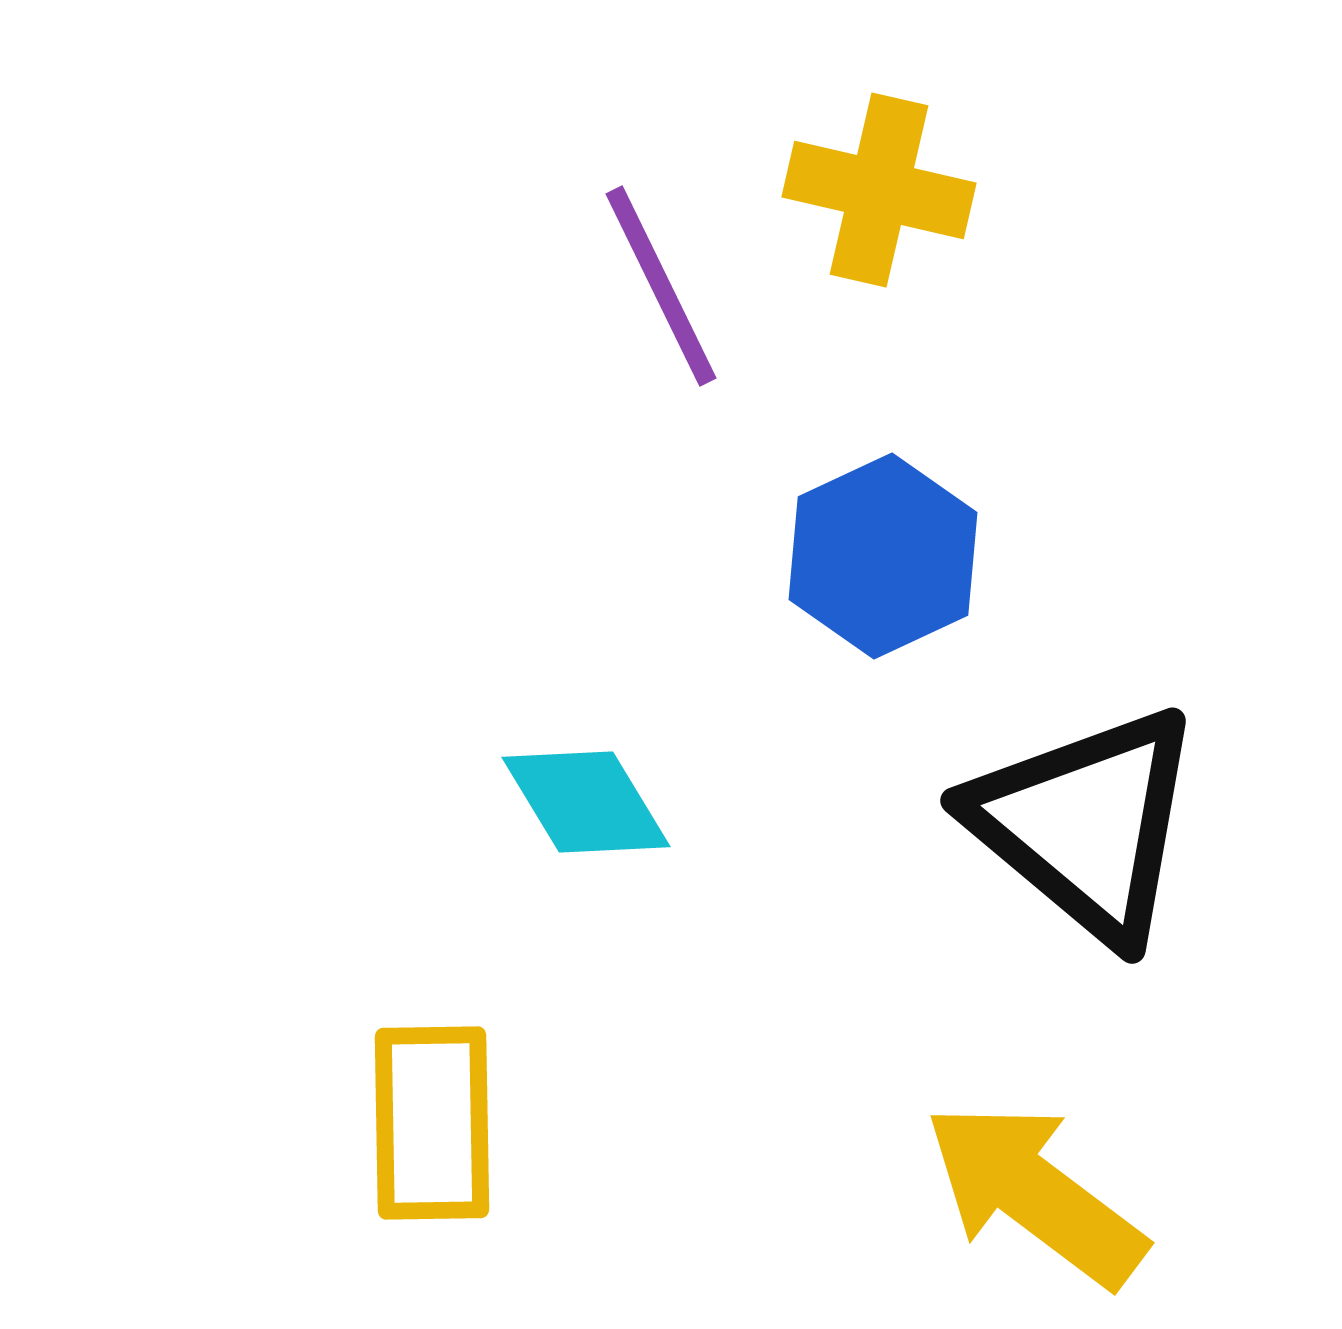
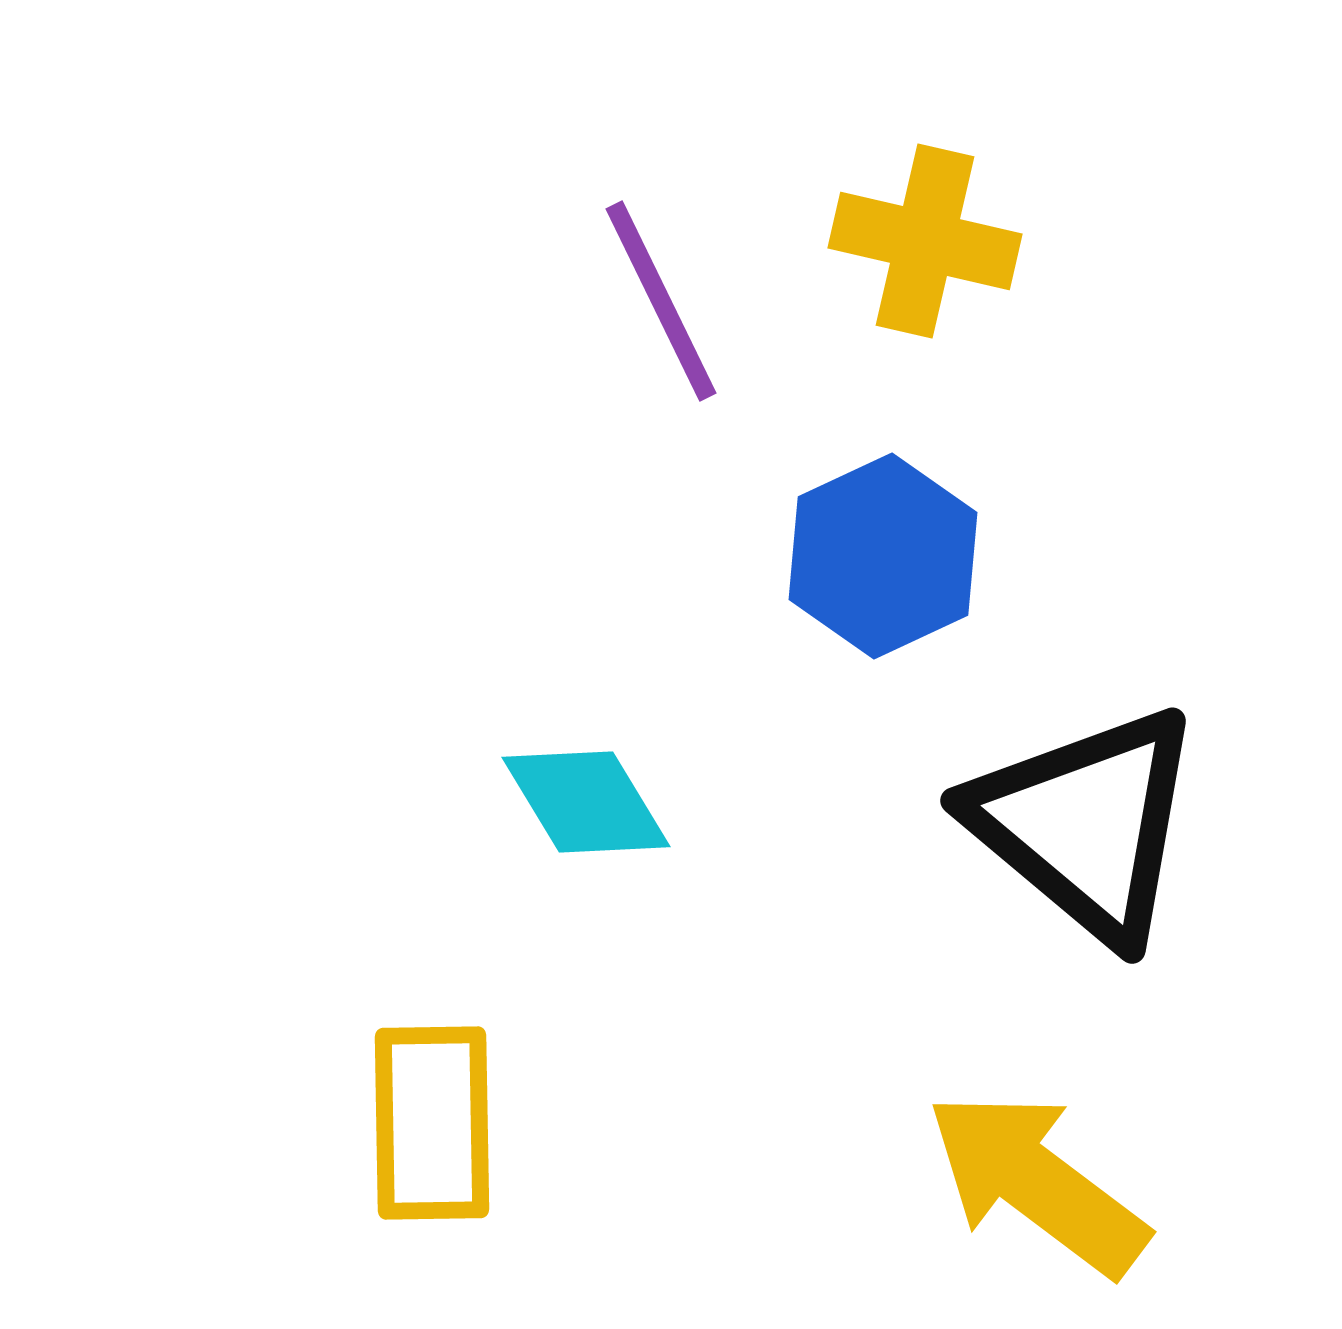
yellow cross: moved 46 px right, 51 px down
purple line: moved 15 px down
yellow arrow: moved 2 px right, 11 px up
